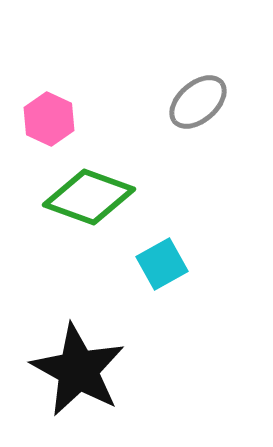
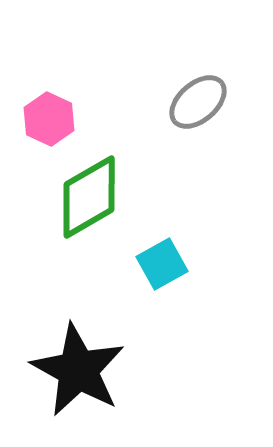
green diamond: rotated 50 degrees counterclockwise
